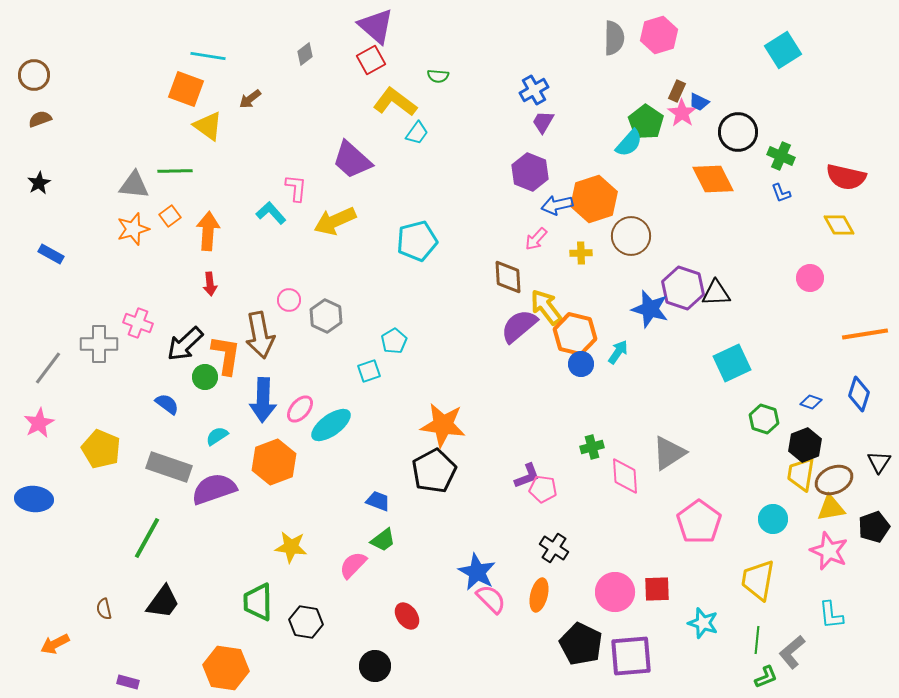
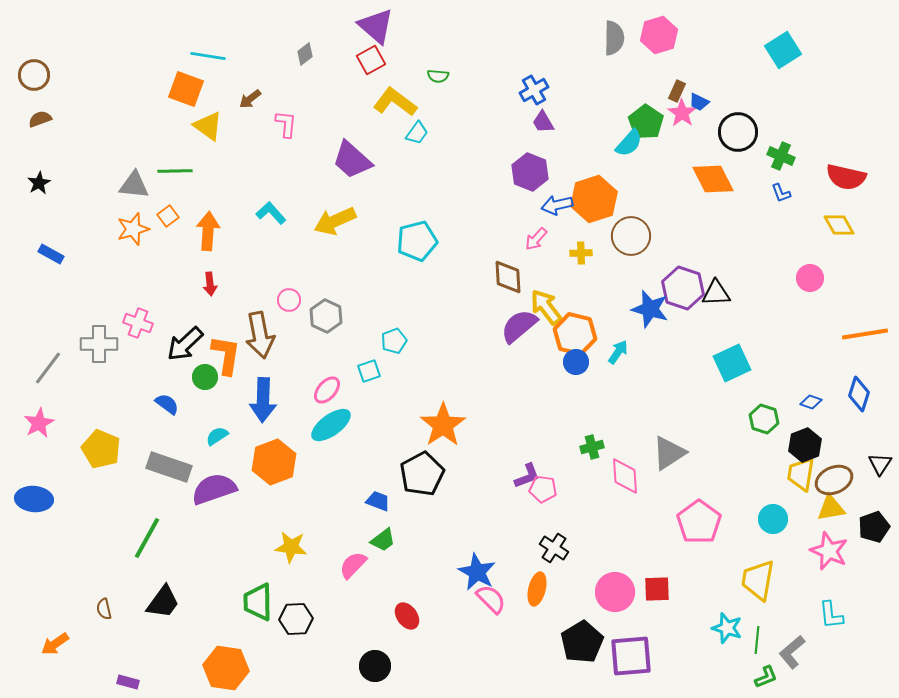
purple trapezoid at (543, 122): rotated 60 degrees counterclockwise
pink L-shape at (296, 188): moved 10 px left, 64 px up
orange square at (170, 216): moved 2 px left
cyan pentagon at (394, 341): rotated 10 degrees clockwise
blue circle at (581, 364): moved 5 px left, 2 px up
pink ellipse at (300, 409): moved 27 px right, 19 px up
orange star at (443, 425): rotated 30 degrees clockwise
black triangle at (879, 462): moved 1 px right, 2 px down
black pentagon at (434, 471): moved 12 px left, 3 px down
orange ellipse at (539, 595): moved 2 px left, 6 px up
black hexagon at (306, 622): moved 10 px left, 3 px up; rotated 12 degrees counterclockwise
cyan star at (703, 623): moved 24 px right, 5 px down
orange arrow at (55, 644): rotated 8 degrees counterclockwise
black pentagon at (581, 644): moved 1 px right, 2 px up; rotated 15 degrees clockwise
